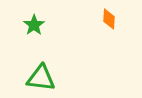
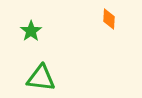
green star: moved 3 px left, 6 px down
